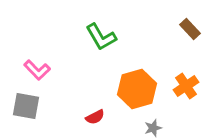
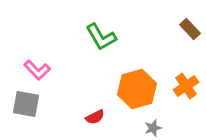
gray square: moved 2 px up
